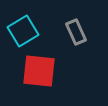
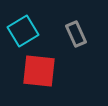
gray rectangle: moved 2 px down
